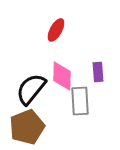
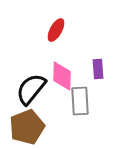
purple rectangle: moved 3 px up
